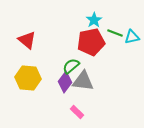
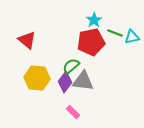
yellow hexagon: moved 9 px right
pink rectangle: moved 4 px left
